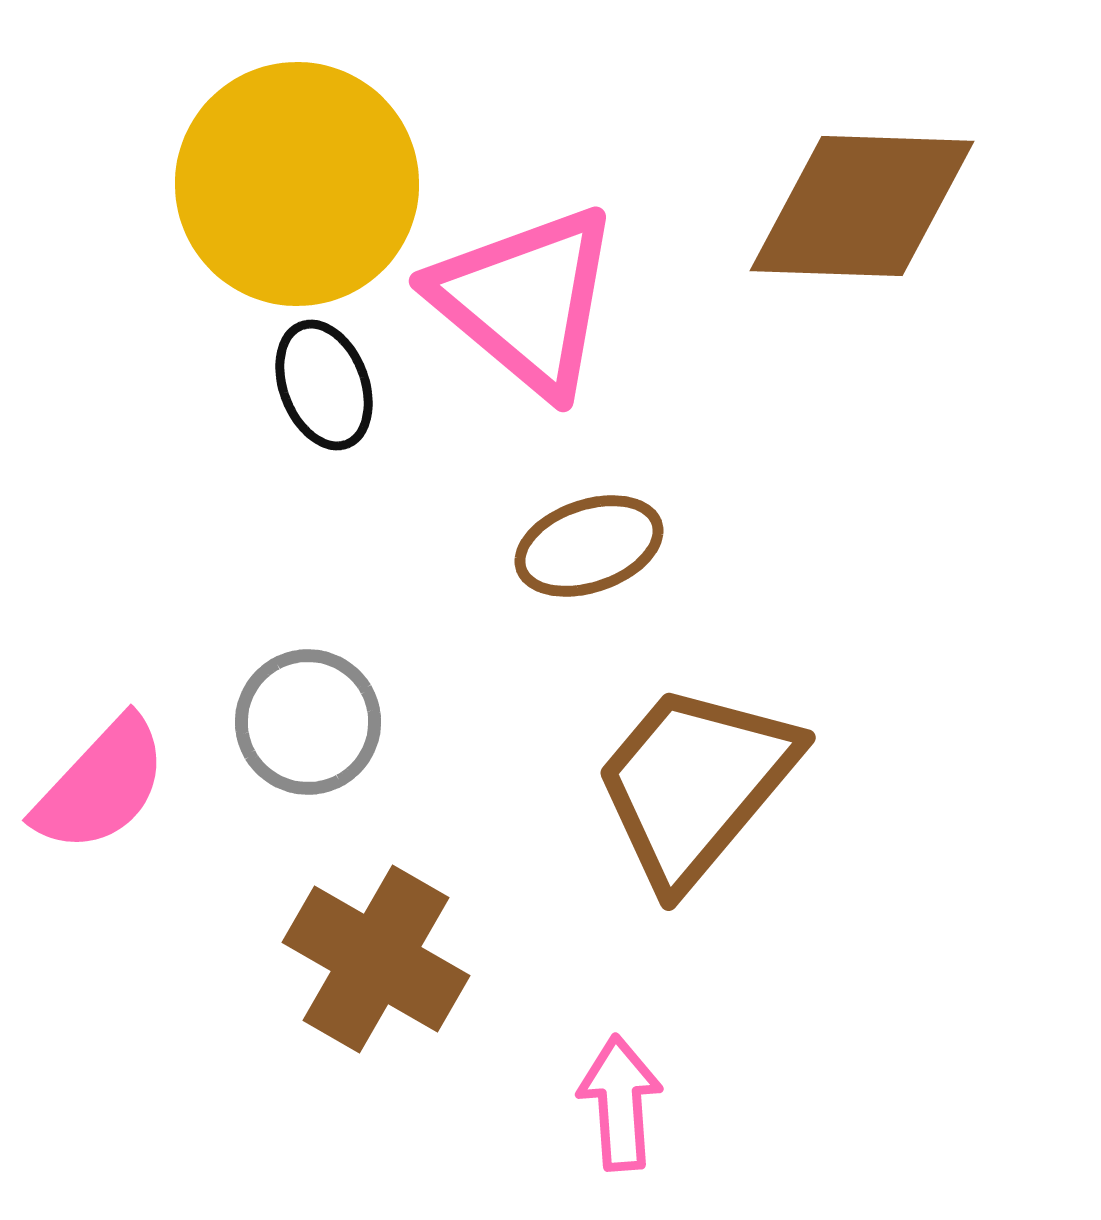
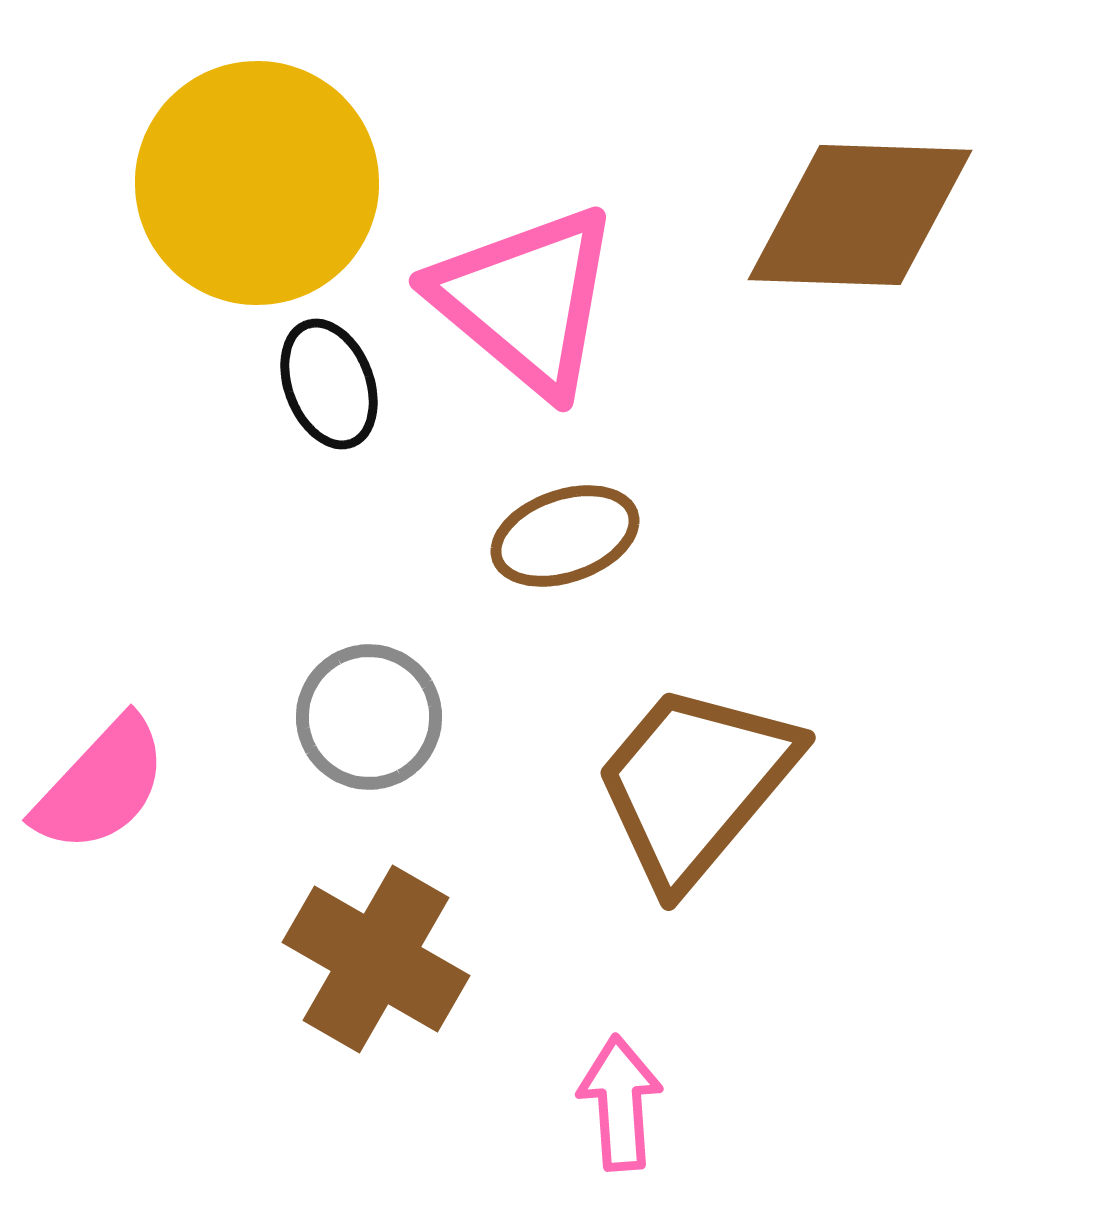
yellow circle: moved 40 px left, 1 px up
brown diamond: moved 2 px left, 9 px down
black ellipse: moved 5 px right, 1 px up
brown ellipse: moved 24 px left, 10 px up
gray circle: moved 61 px right, 5 px up
